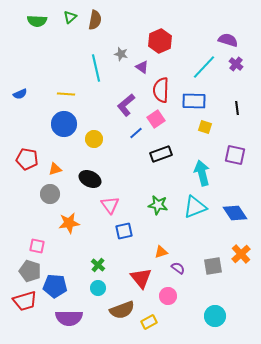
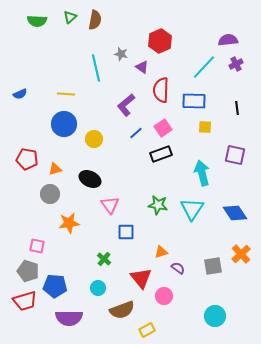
purple semicircle at (228, 40): rotated 24 degrees counterclockwise
purple cross at (236, 64): rotated 24 degrees clockwise
pink square at (156, 119): moved 7 px right, 9 px down
yellow square at (205, 127): rotated 16 degrees counterclockwise
cyan triangle at (195, 207): moved 3 px left, 2 px down; rotated 35 degrees counterclockwise
blue square at (124, 231): moved 2 px right, 1 px down; rotated 12 degrees clockwise
green cross at (98, 265): moved 6 px right, 6 px up
gray pentagon at (30, 271): moved 2 px left
pink circle at (168, 296): moved 4 px left
yellow rectangle at (149, 322): moved 2 px left, 8 px down
